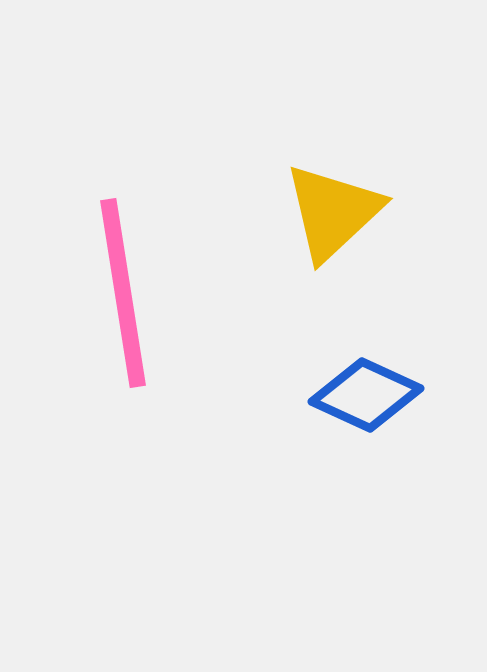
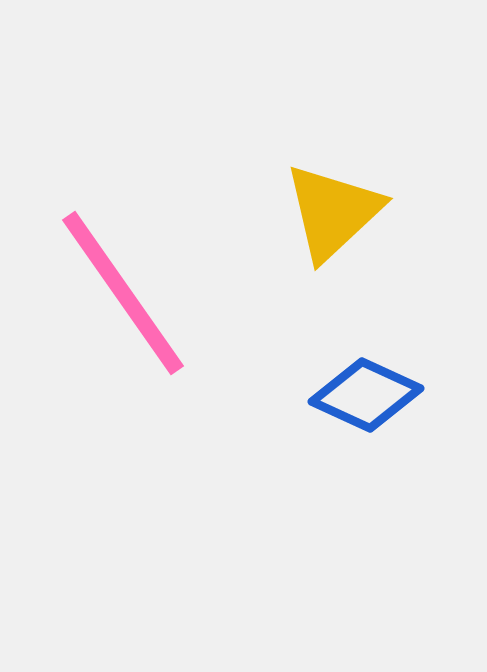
pink line: rotated 26 degrees counterclockwise
